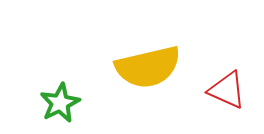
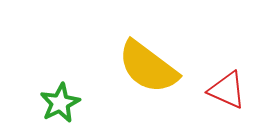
yellow semicircle: rotated 50 degrees clockwise
